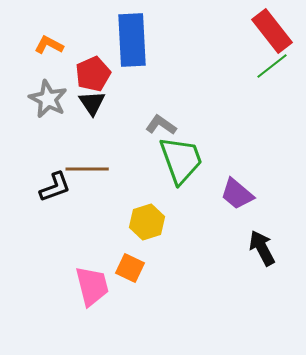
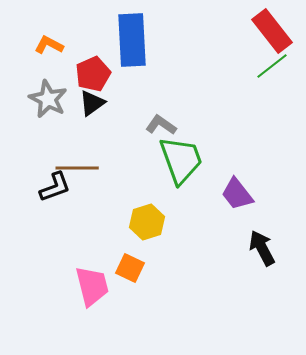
black triangle: rotated 28 degrees clockwise
brown line: moved 10 px left, 1 px up
purple trapezoid: rotated 12 degrees clockwise
